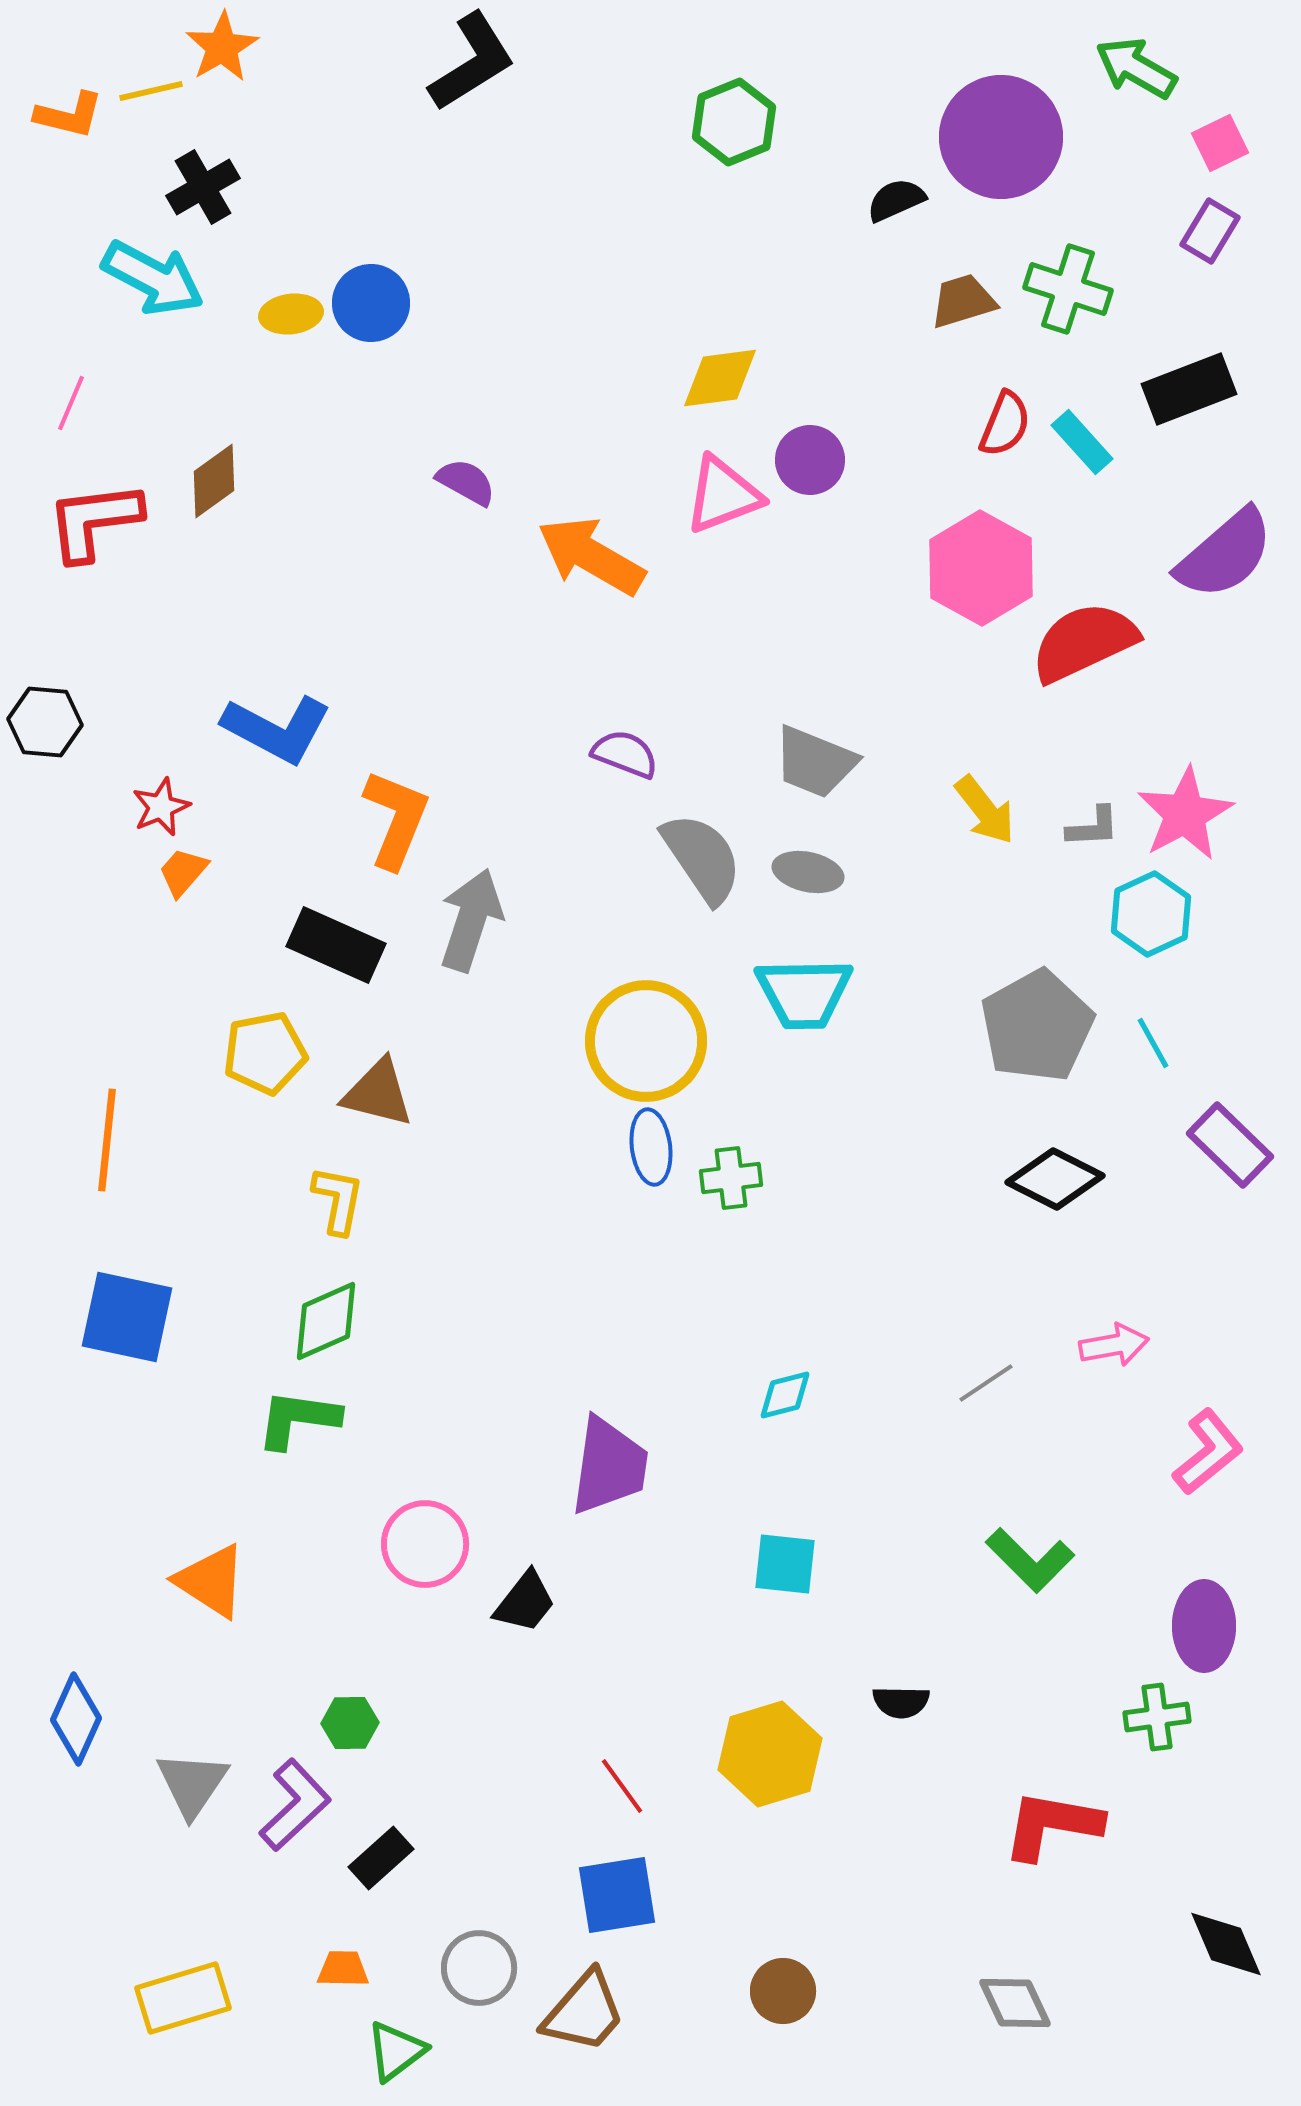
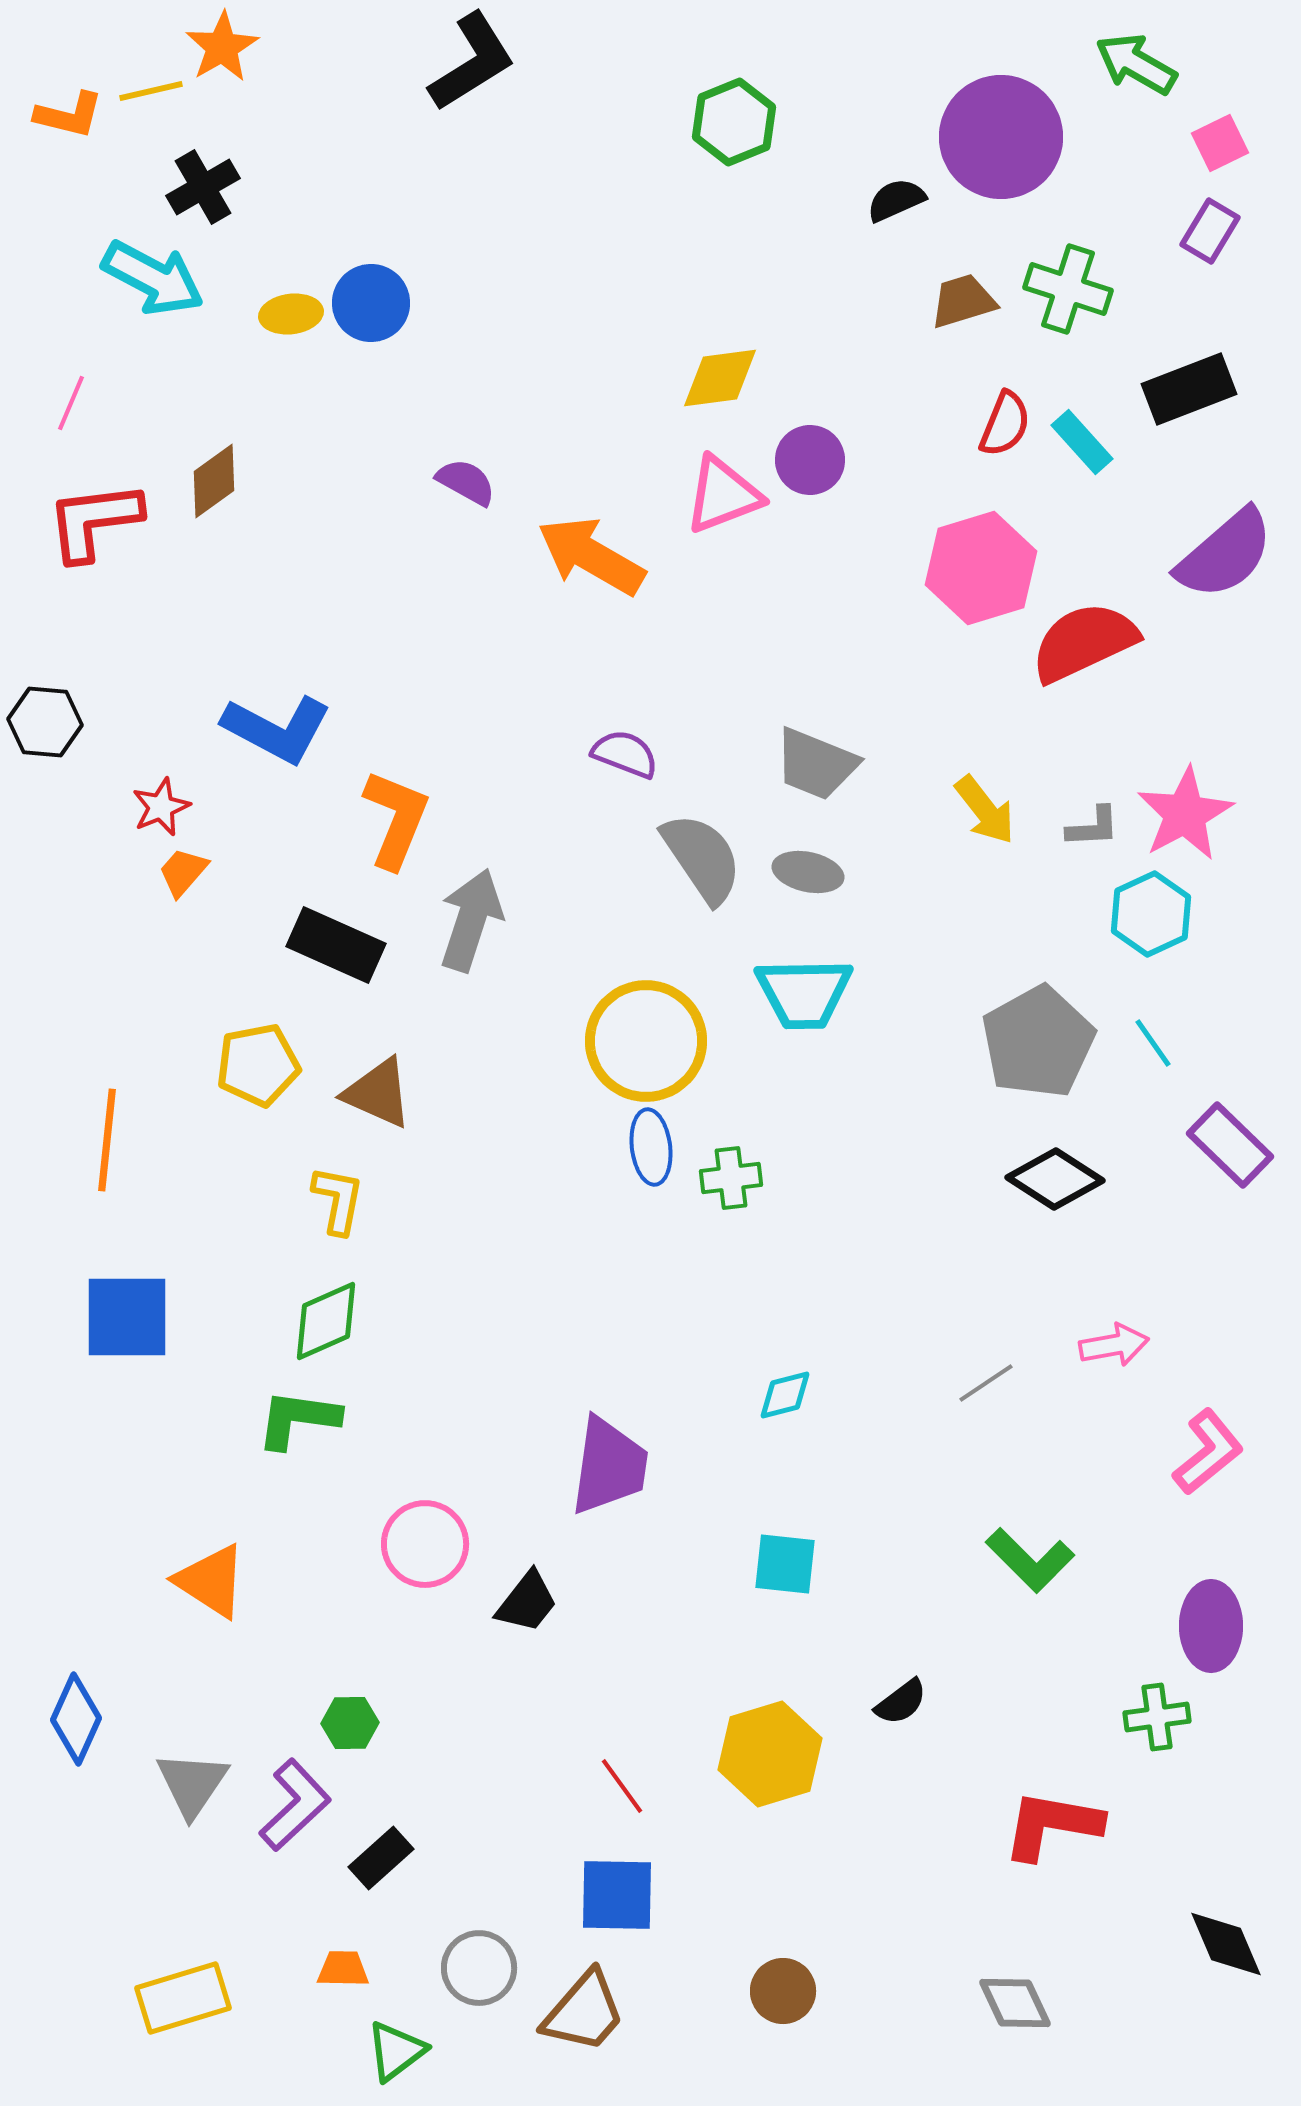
green arrow at (1136, 68): moved 4 px up
pink hexagon at (981, 568): rotated 14 degrees clockwise
gray trapezoid at (815, 762): moved 1 px right, 2 px down
gray pentagon at (1037, 1026): moved 1 px right, 16 px down
cyan line at (1153, 1043): rotated 6 degrees counterclockwise
yellow pentagon at (265, 1053): moved 7 px left, 12 px down
brown triangle at (378, 1093): rotated 10 degrees clockwise
black diamond at (1055, 1179): rotated 6 degrees clockwise
blue square at (127, 1317): rotated 12 degrees counterclockwise
black trapezoid at (525, 1602): moved 2 px right
purple ellipse at (1204, 1626): moved 7 px right
black semicircle at (901, 1702): rotated 38 degrees counterclockwise
blue square at (617, 1895): rotated 10 degrees clockwise
